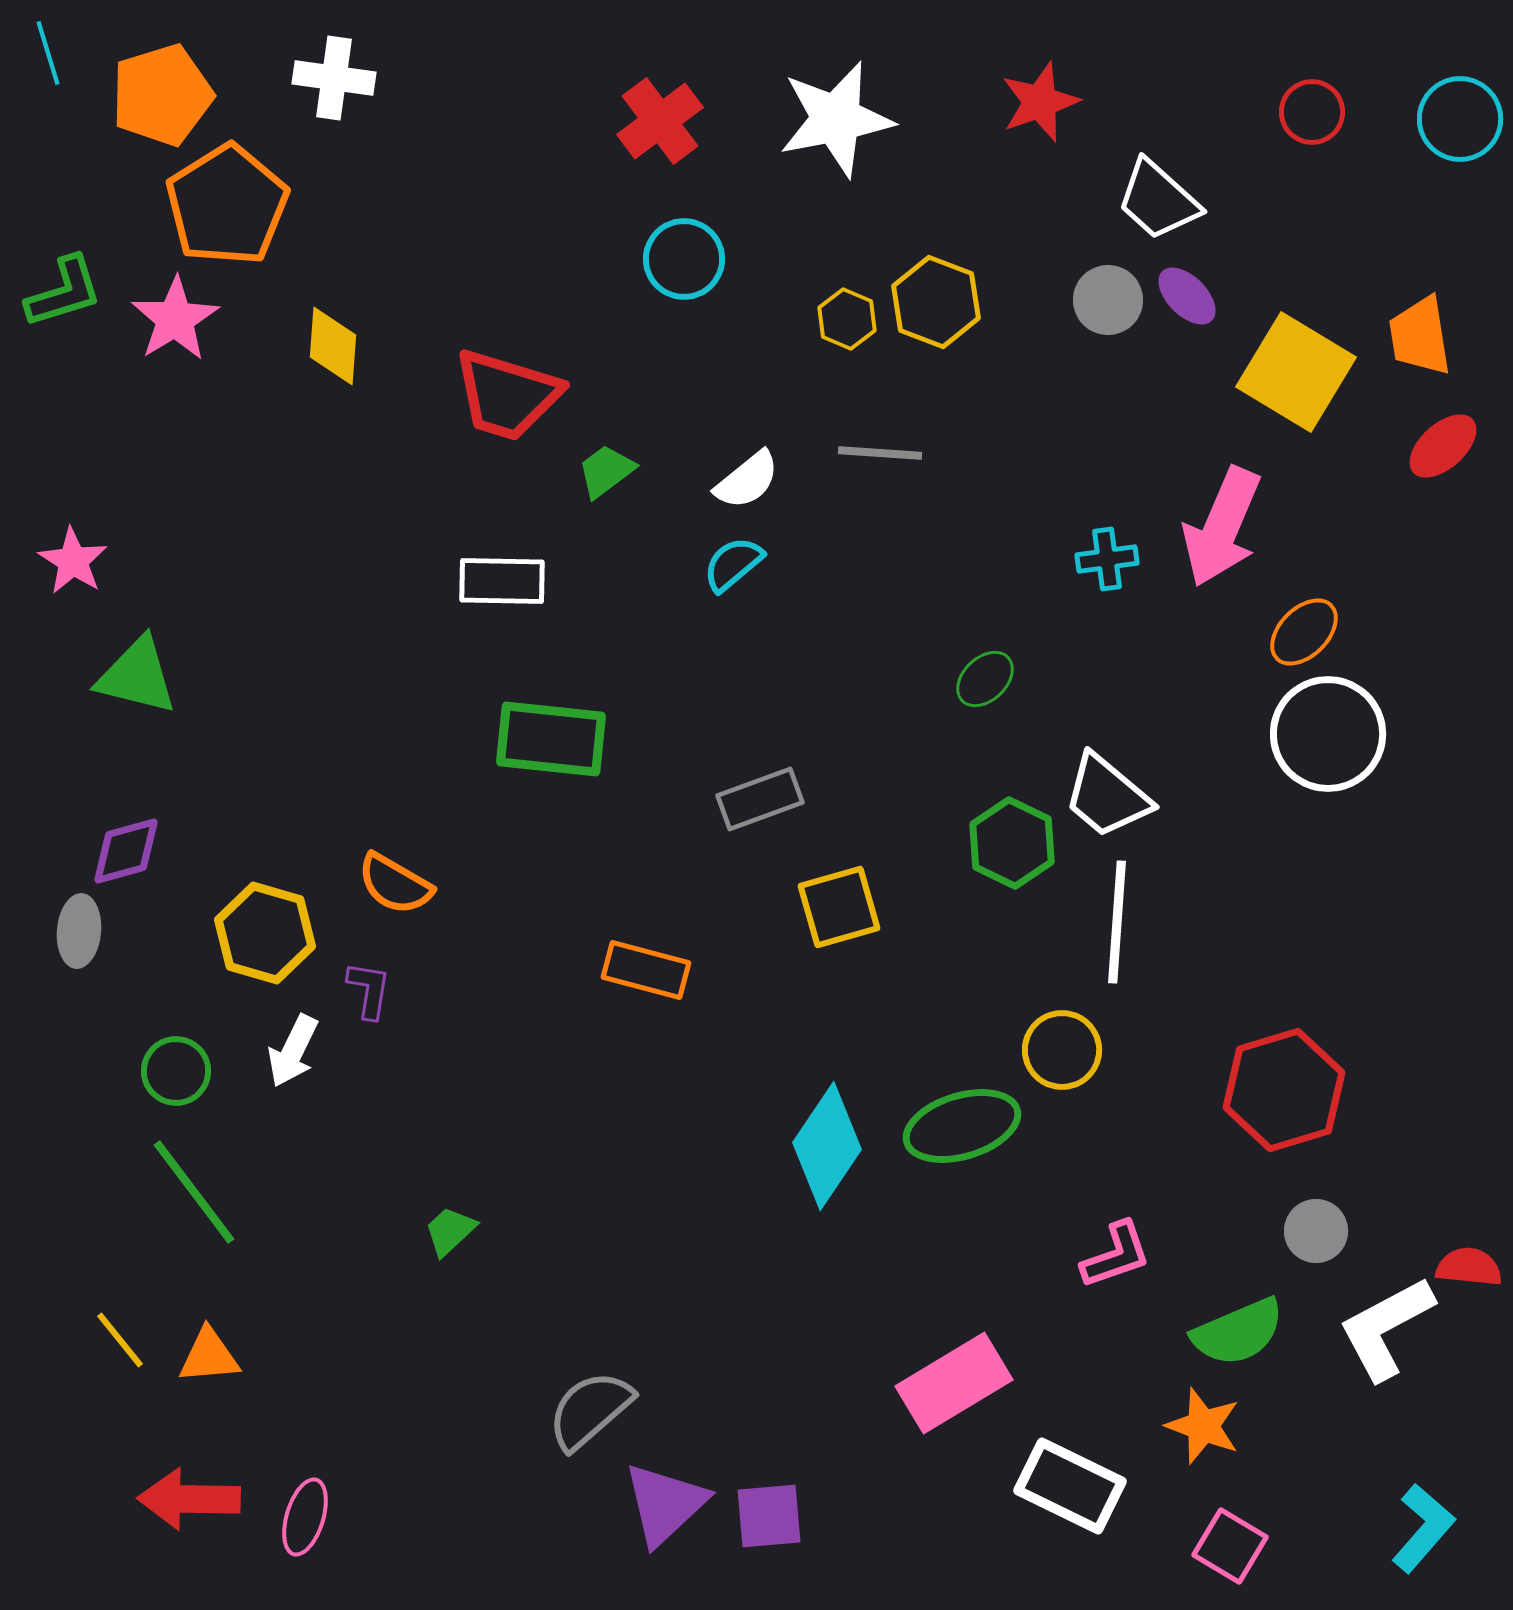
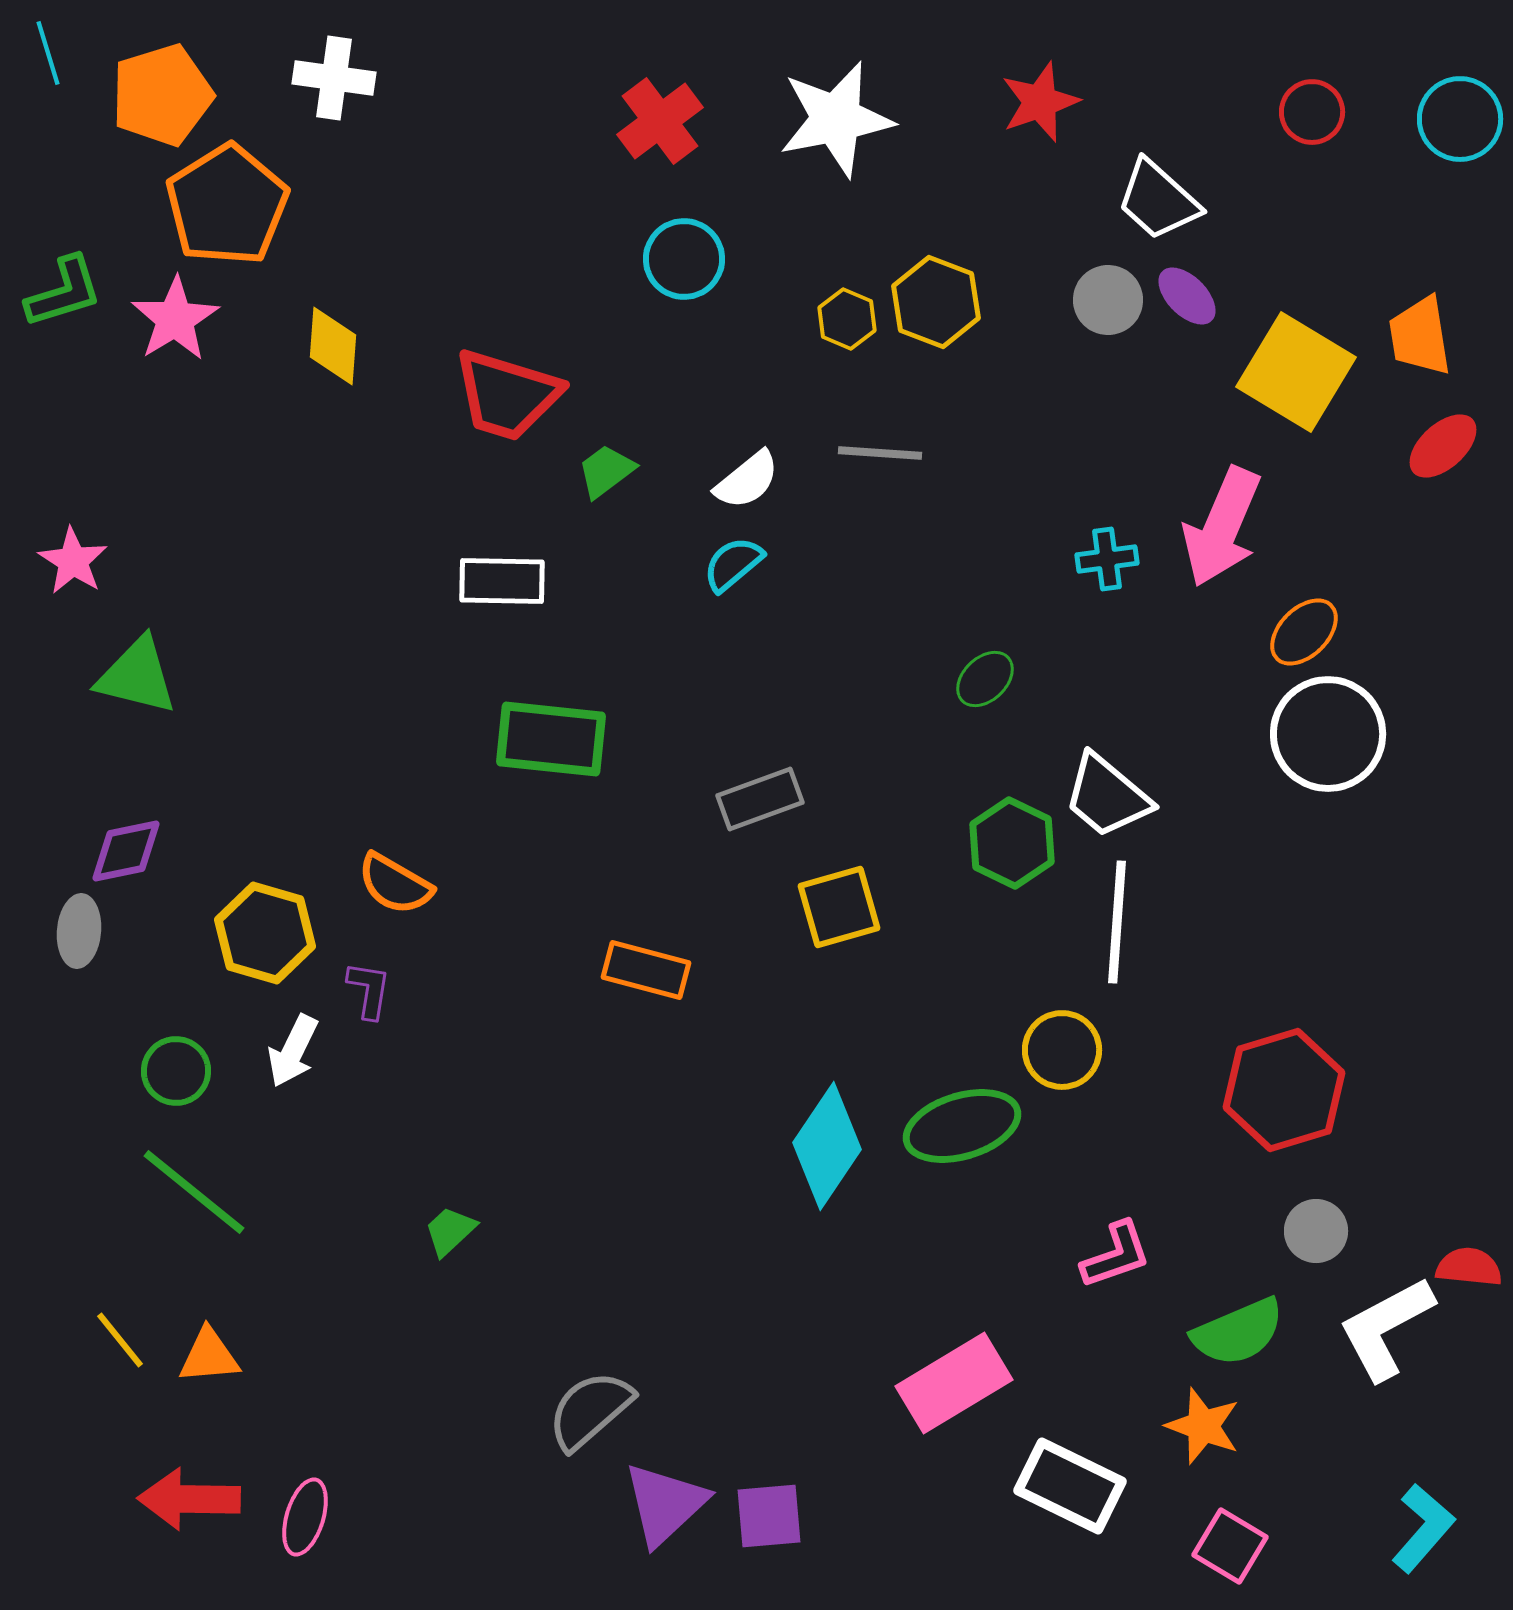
purple diamond at (126, 851): rotated 4 degrees clockwise
green line at (194, 1192): rotated 14 degrees counterclockwise
